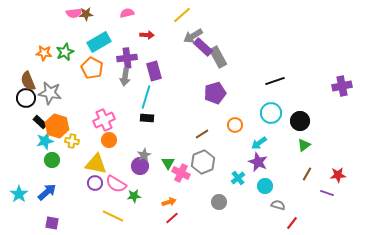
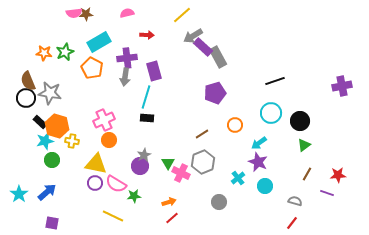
gray semicircle at (278, 205): moved 17 px right, 4 px up
